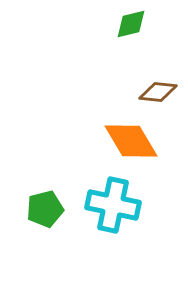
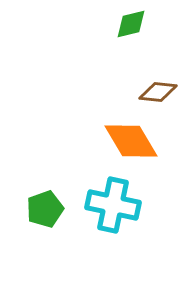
green pentagon: rotated 6 degrees counterclockwise
